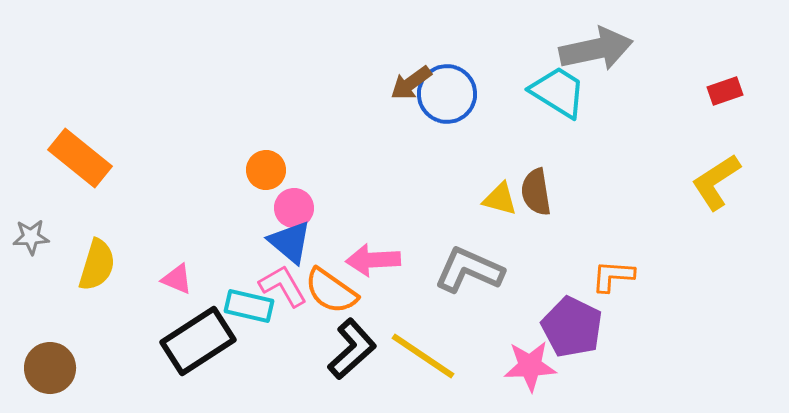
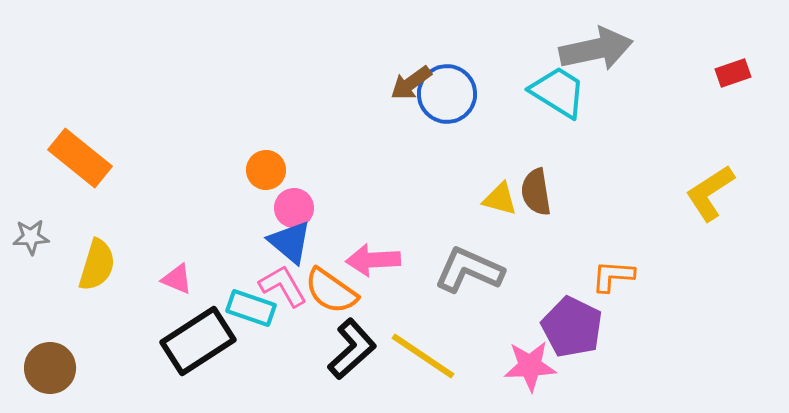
red rectangle: moved 8 px right, 18 px up
yellow L-shape: moved 6 px left, 11 px down
cyan rectangle: moved 2 px right, 2 px down; rotated 6 degrees clockwise
